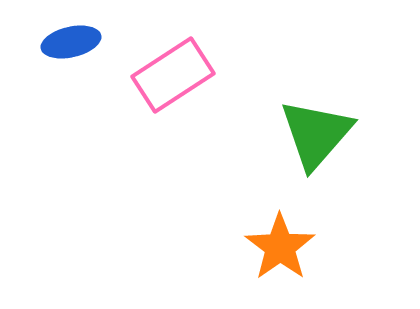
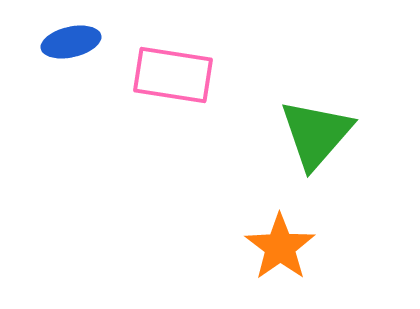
pink rectangle: rotated 42 degrees clockwise
